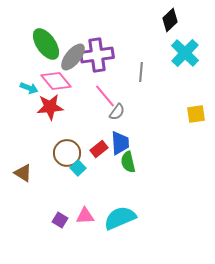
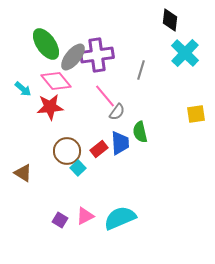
black diamond: rotated 40 degrees counterclockwise
gray line: moved 2 px up; rotated 12 degrees clockwise
cyan arrow: moved 6 px left, 1 px down; rotated 18 degrees clockwise
brown circle: moved 2 px up
green semicircle: moved 12 px right, 30 px up
pink triangle: rotated 24 degrees counterclockwise
